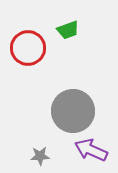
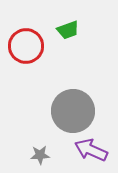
red circle: moved 2 px left, 2 px up
gray star: moved 1 px up
